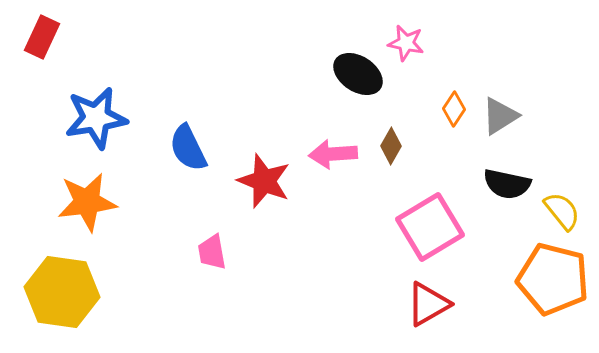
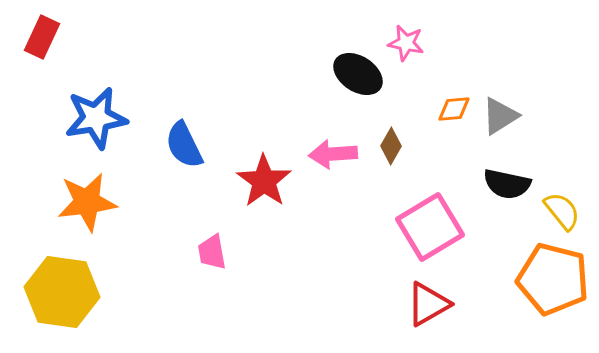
orange diamond: rotated 52 degrees clockwise
blue semicircle: moved 4 px left, 3 px up
red star: rotated 14 degrees clockwise
